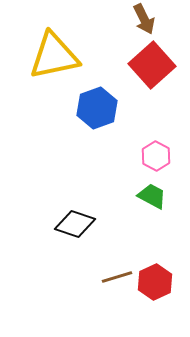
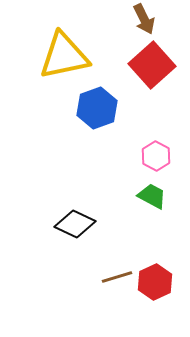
yellow triangle: moved 10 px right
black diamond: rotated 6 degrees clockwise
